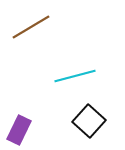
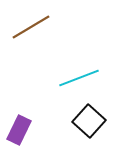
cyan line: moved 4 px right, 2 px down; rotated 6 degrees counterclockwise
